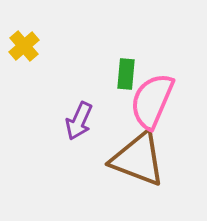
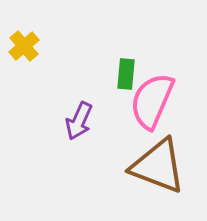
brown triangle: moved 20 px right, 7 px down
